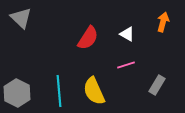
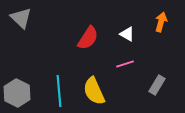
orange arrow: moved 2 px left
pink line: moved 1 px left, 1 px up
